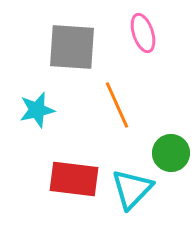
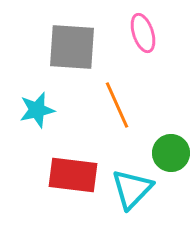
red rectangle: moved 1 px left, 4 px up
